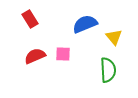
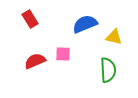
yellow triangle: rotated 36 degrees counterclockwise
red semicircle: moved 5 px down
